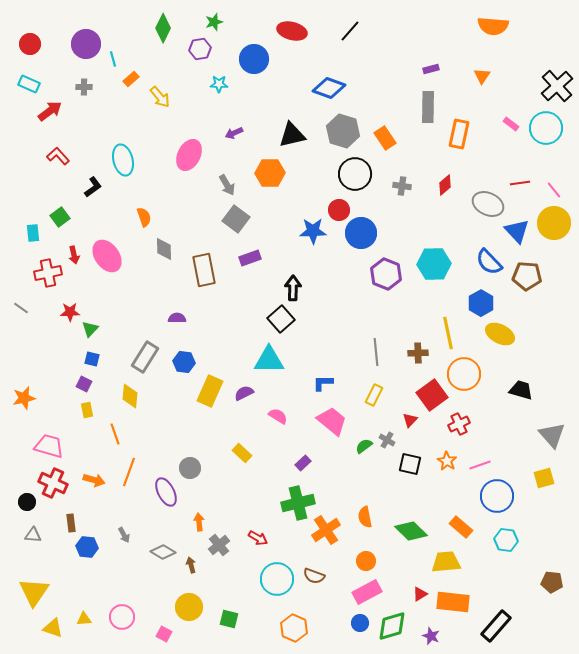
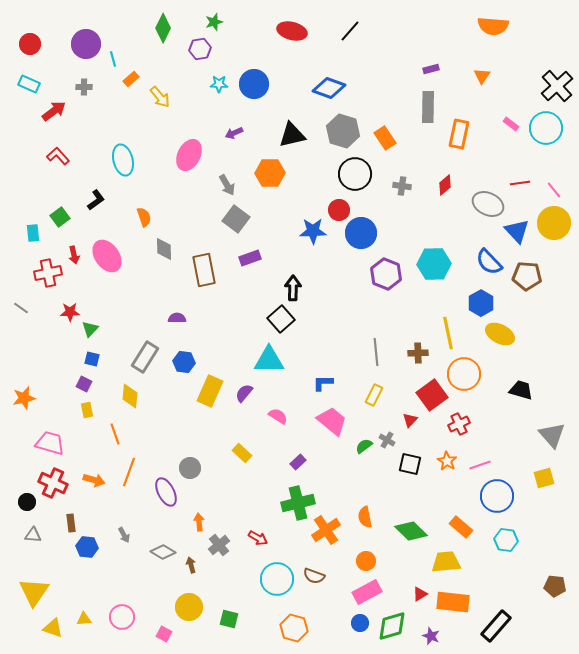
blue circle at (254, 59): moved 25 px down
red arrow at (50, 111): moved 4 px right
black L-shape at (93, 187): moved 3 px right, 13 px down
purple semicircle at (244, 393): rotated 24 degrees counterclockwise
pink trapezoid at (49, 446): moved 1 px right, 3 px up
purple rectangle at (303, 463): moved 5 px left, 1 px up
brown pentagon at (552, 582): moved 3 px right, 4 px down
orange hexagon at (294, 628): rotated 8 degrees counterclockwise
